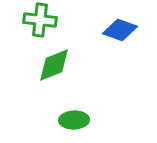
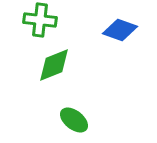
green ellipse: rotated 40 degrees clockwise
